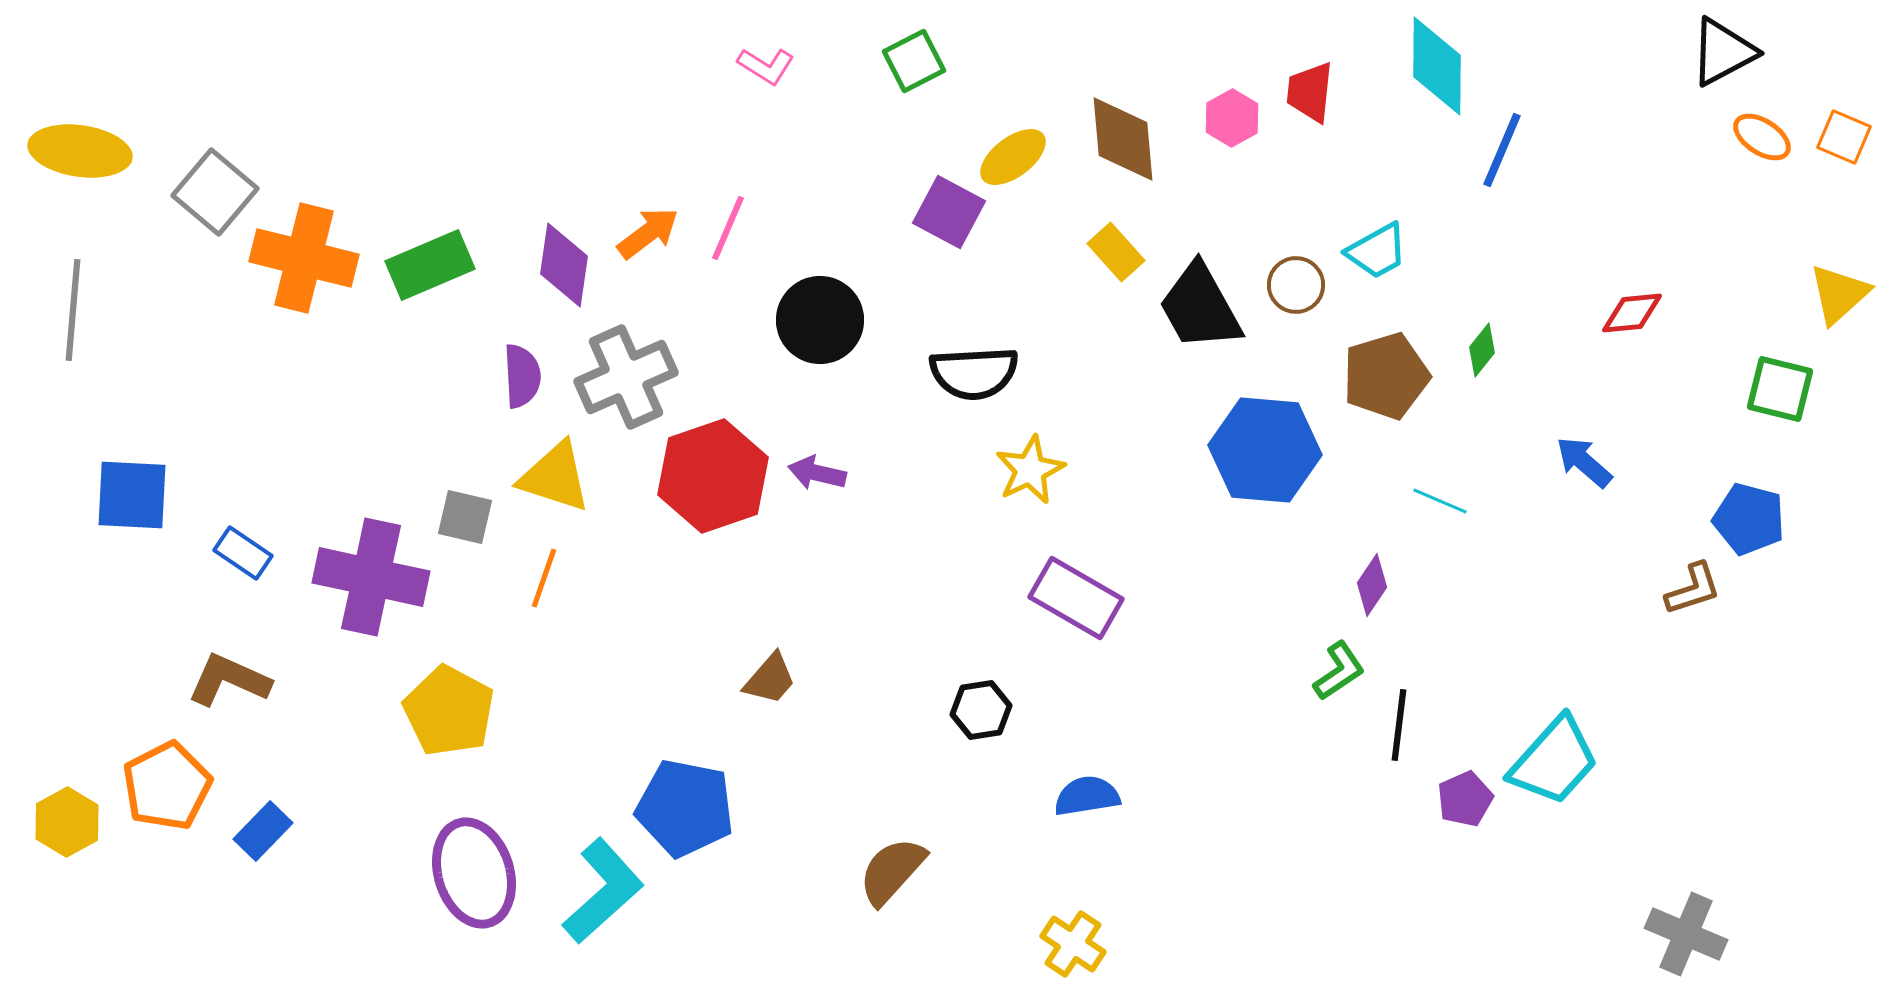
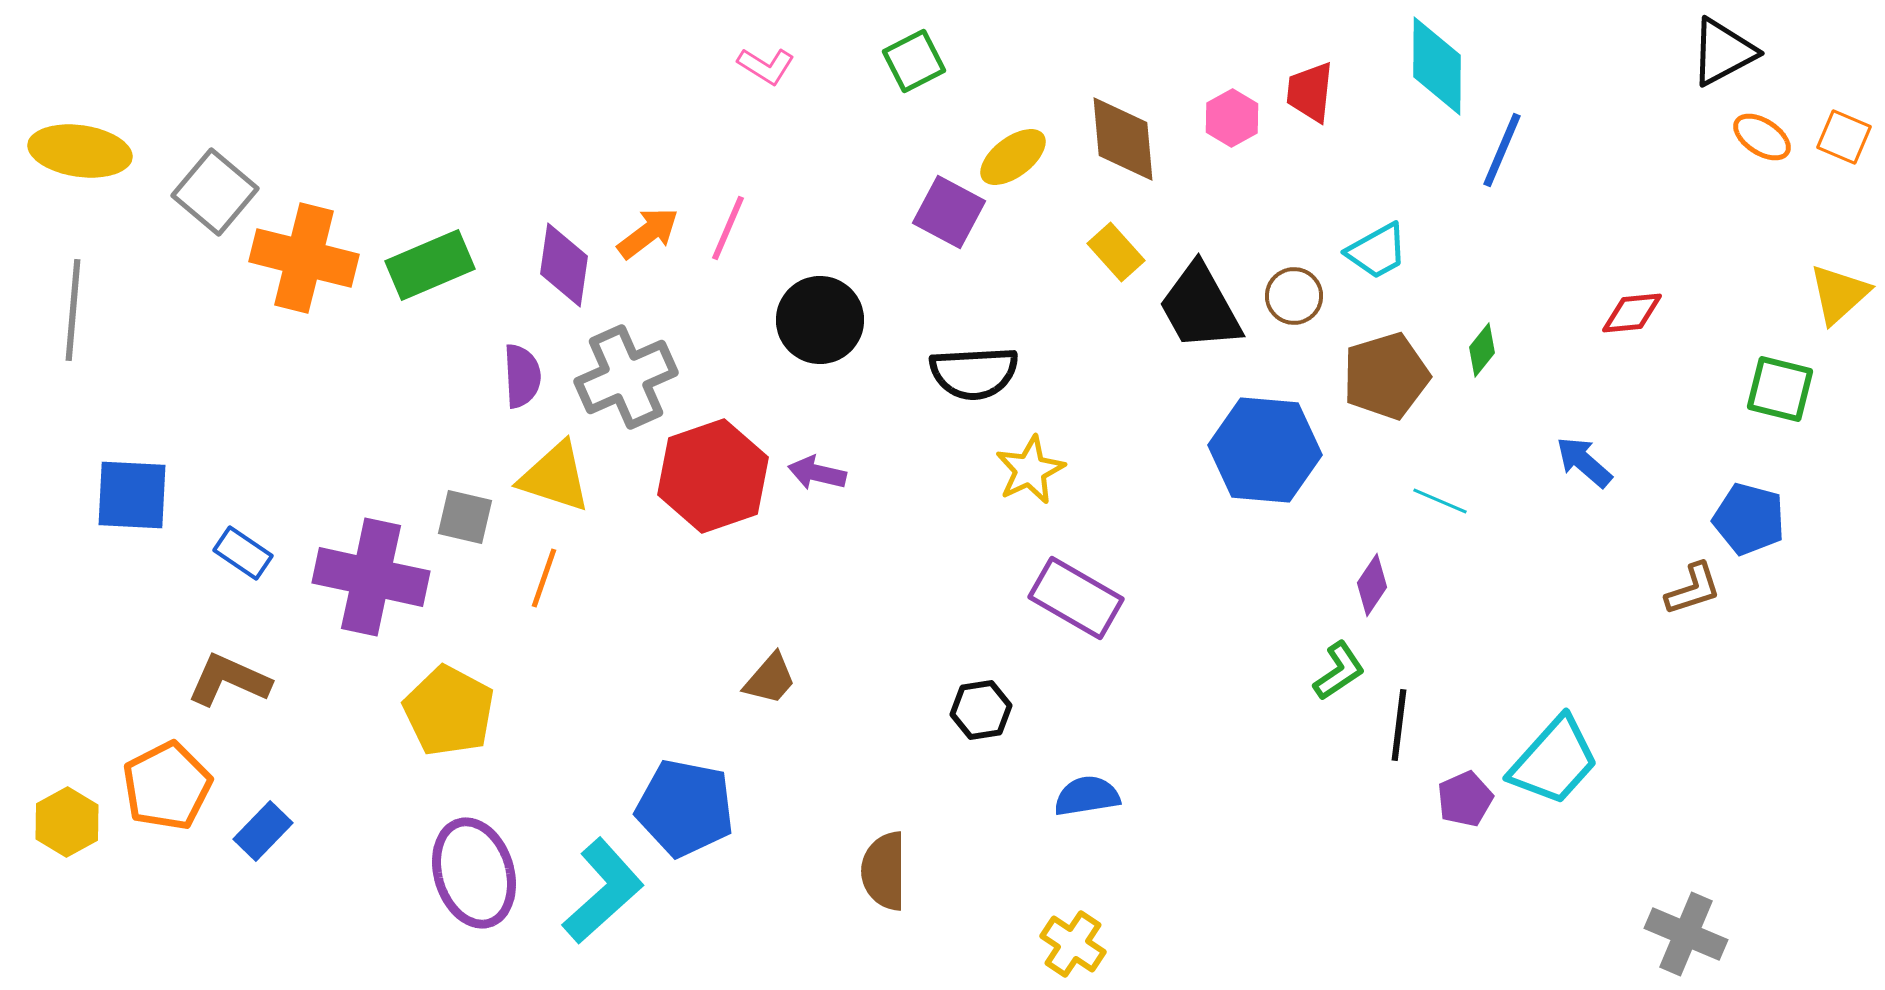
brown circle at (1296, 285): moved 2 px left, 11 px down
brown semicircle at (892, 871): moved 8 px left; rotated 42 degrees counterclockwise
